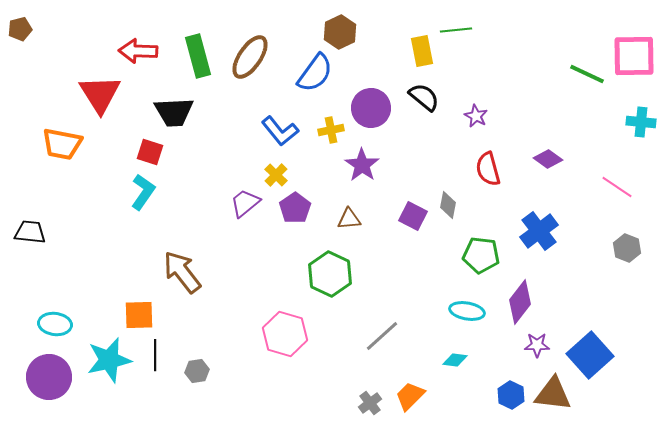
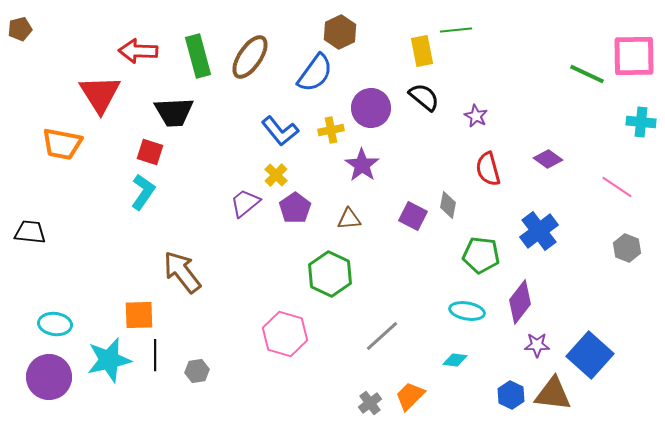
blue square at (590, 355): rotated 6 degrees counterclockwise
